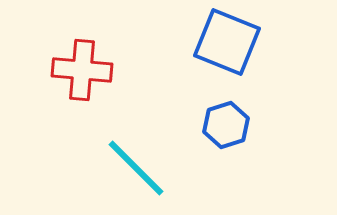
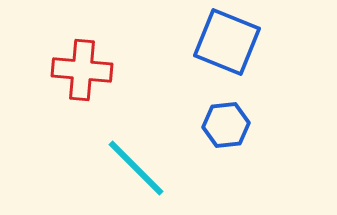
blue hexagon: rotated 12 degrees clockwise
